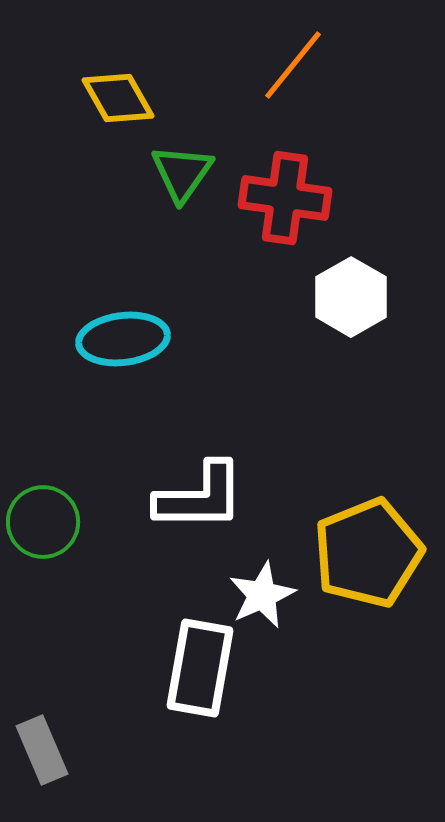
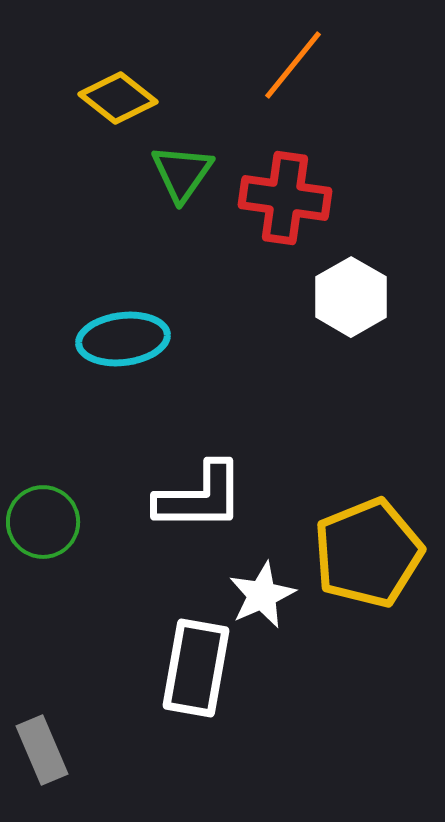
yellow diamond: rotated 22 degrees counterclockwise
white rectangle: moved 4 px left
